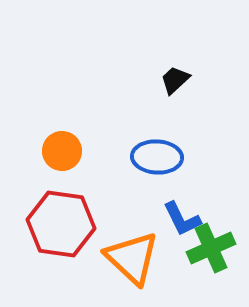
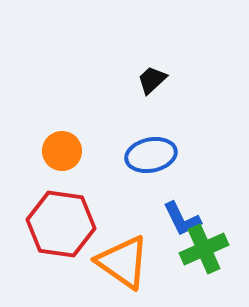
black trapezoid: moved 23 px left
blue ellipse: moved 6 px left, 2 px up; rotated 15 degrees counterclockwise
green cross: moved 7 px left, 1 px down
orange triangle: moved 9 px left, 4 px down; rotated 8 degrees counterclockwise
